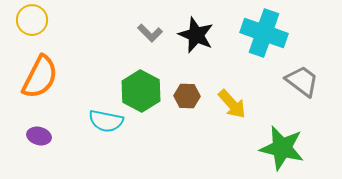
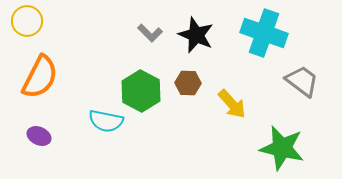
yellow circle: moved 5 px left, 1 px down
brown hexagon: moved 1 px right, 13 px up
purple ellipse: rotated 10 degrees clockwise
